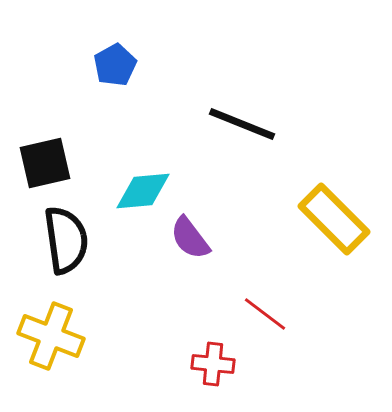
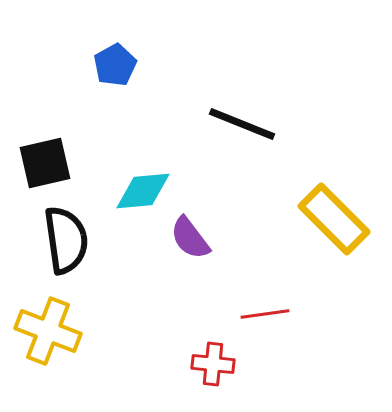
red line: rotated 45 degrees counterclockwise
yellow cross: moved 3 px left, 5 px up
